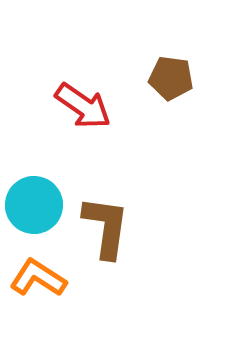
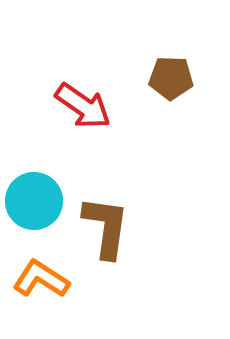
brown pentagon: rotated 6 degrees counterclockwise
cyan circle: moved 4 px up
orange L-shape: moved 3 px right, 1 px down
